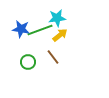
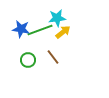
yellow arrow: moved 3 px right, 3 px up
green circle: moved 2 px up
